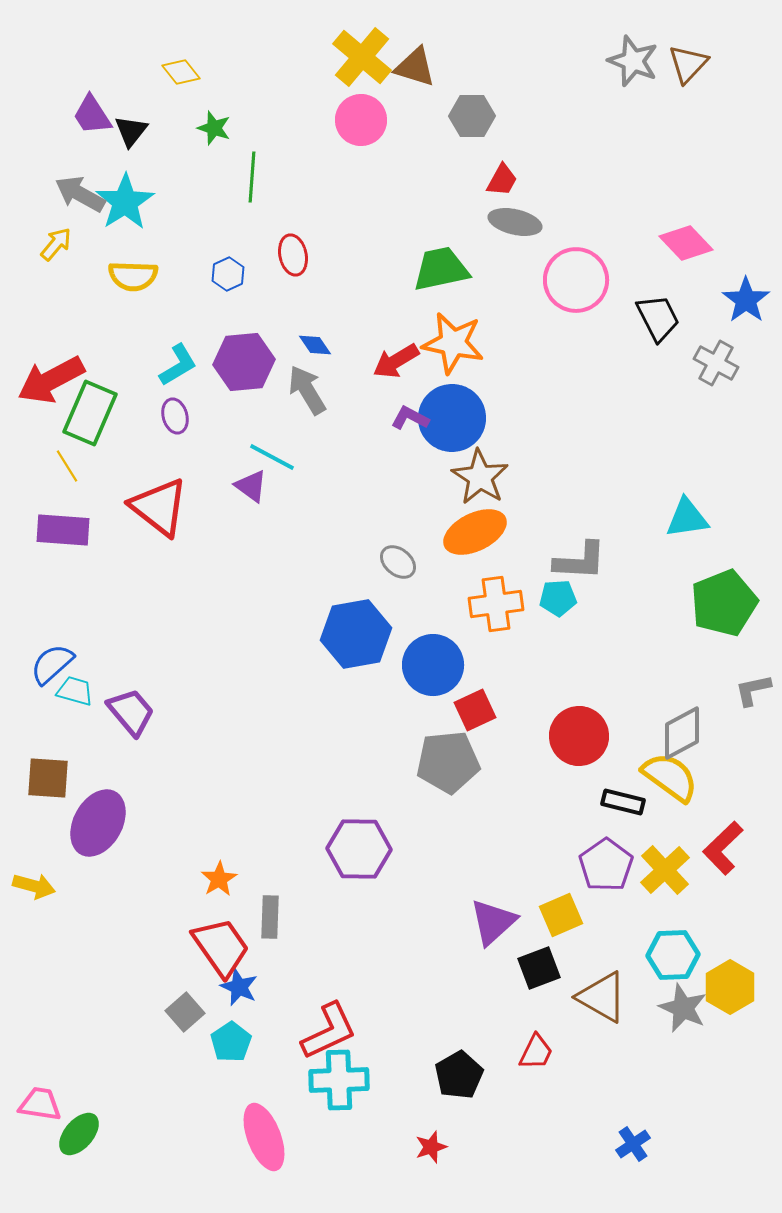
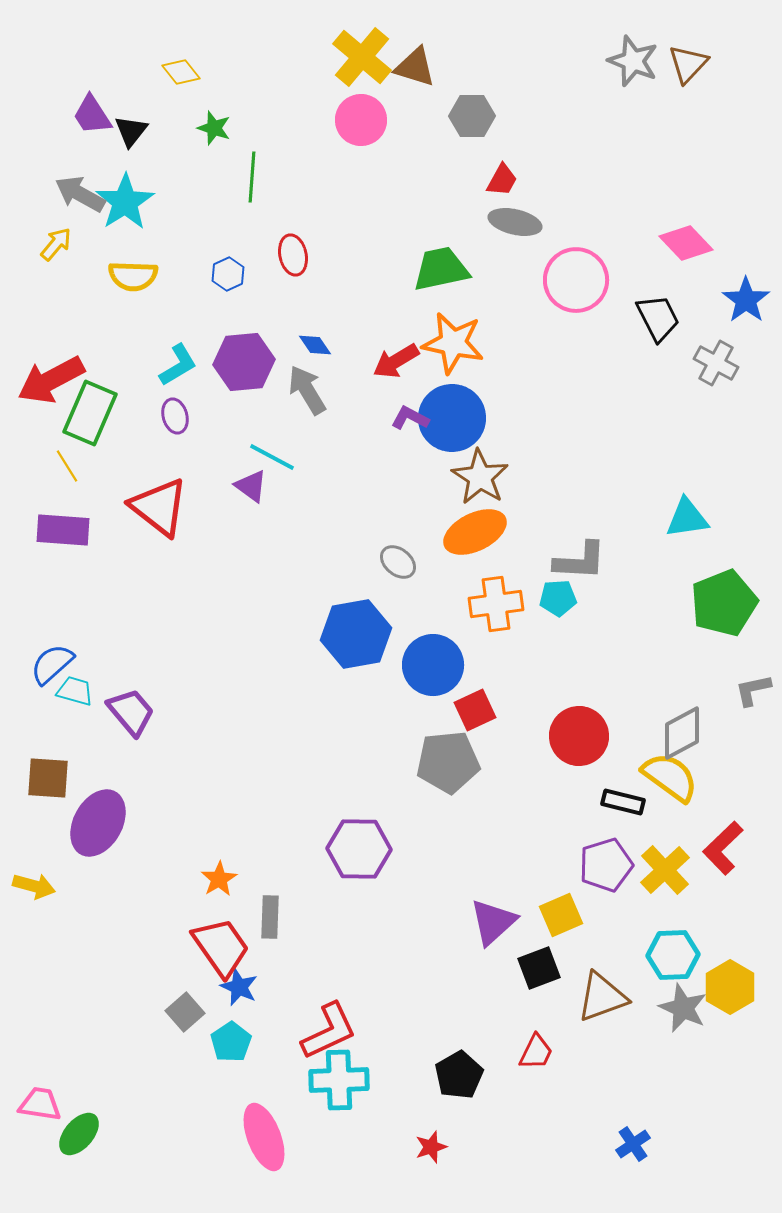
purple pentagon at (606, 865): rotated 18 degrees clockwise
brown triangle at (602, 997): rotated 50 degrees counterclockwise
